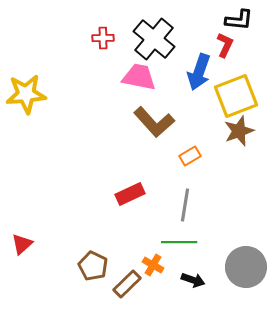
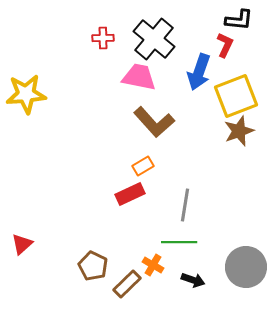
orange rectangle: moved 47 px left, 10 px down
